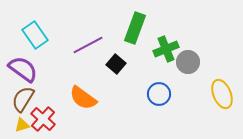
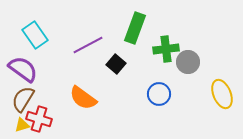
green cross: rotated 15 degrees clockwise
red cross: moved 4 px left; rotated 25 degrees counterclockwise
